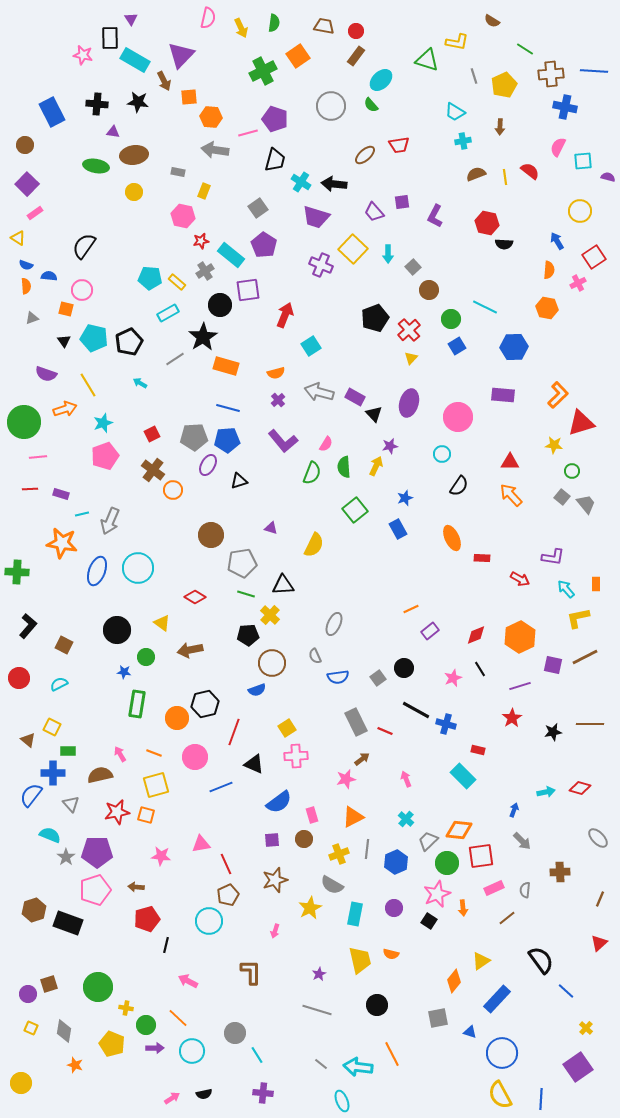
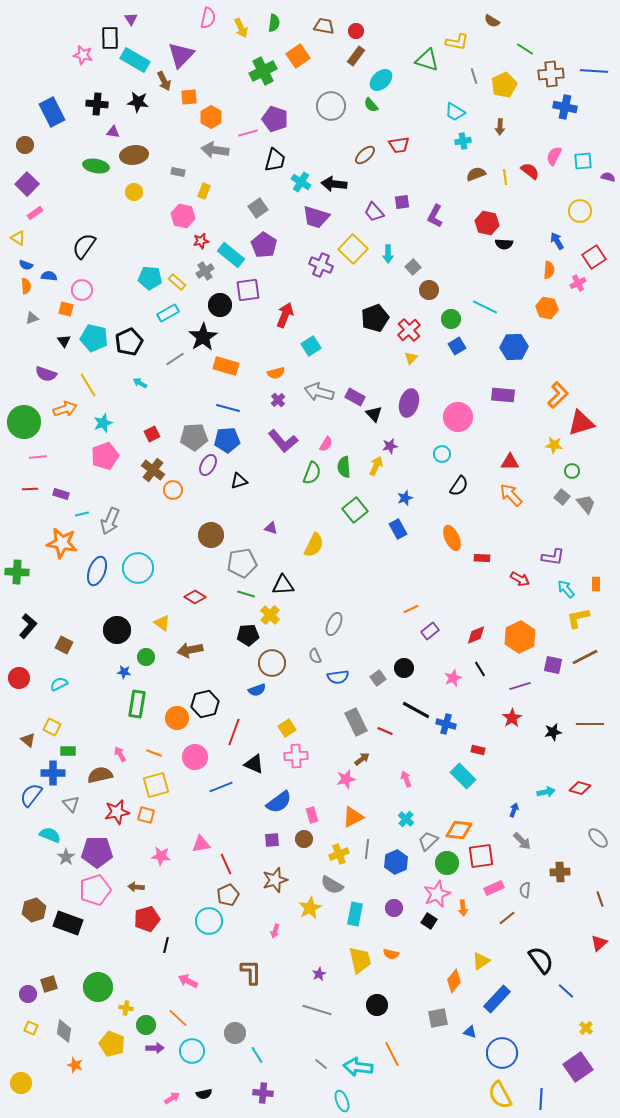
orange hexagon at (211, 117): rotated 25 degrees clockwise
pink semicircle at (558, 147): moved 4 px left, 9 px down
brown line at (600, 899): rotated 42 degrees counterclockwise
